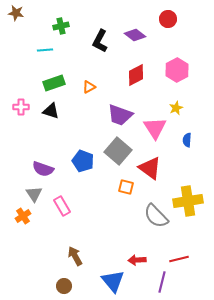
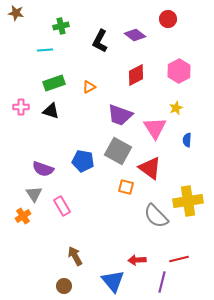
pink hexagon: moved 2 px right, 1 px down
gray square: rotated 12 degrees counterclockwise
blue pentagon: rotated 10 degrees counterclockwise
